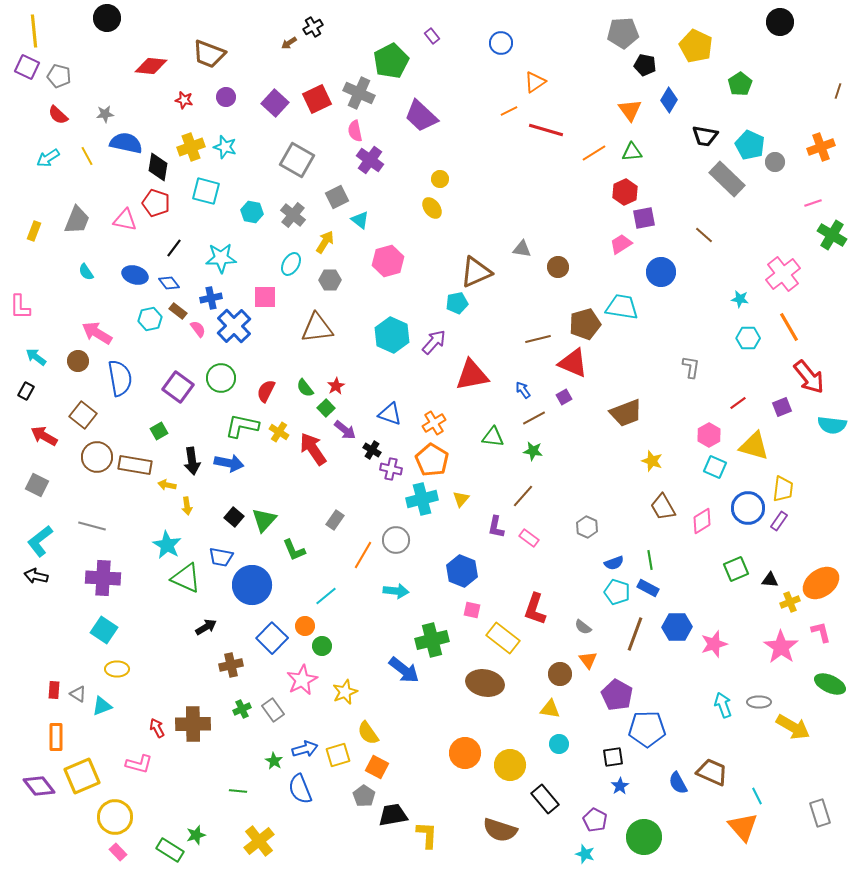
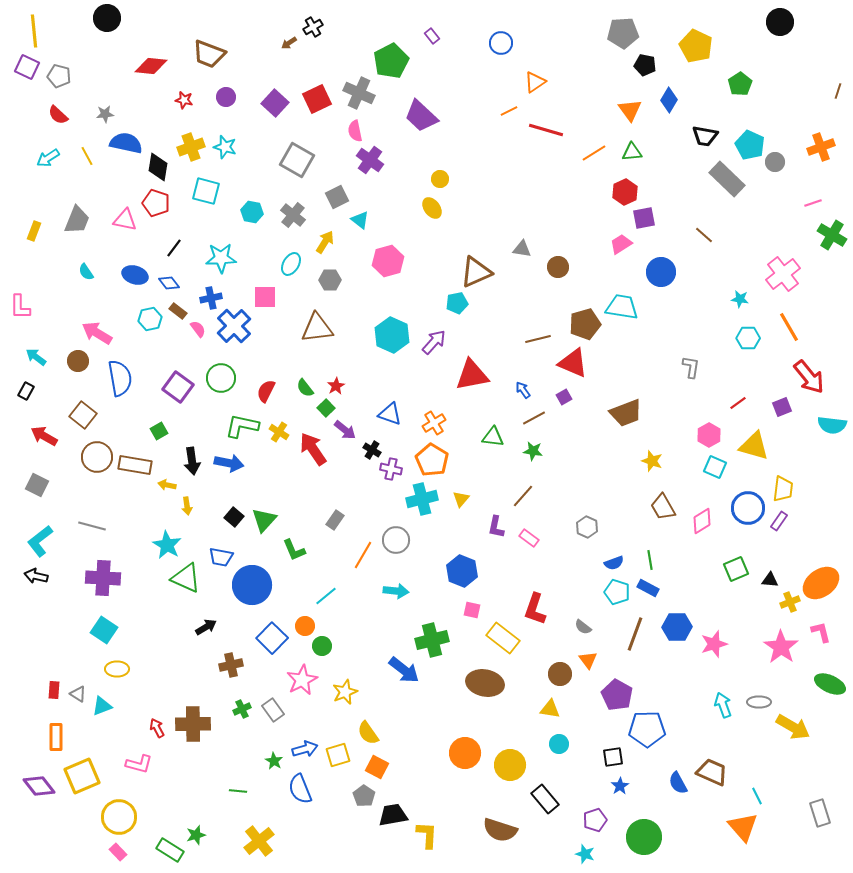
yellow circle at (115, 817): moved 4 px right
purple pentagon at (595, 820): rotated 25 degrees clockwise
